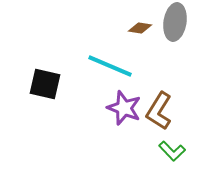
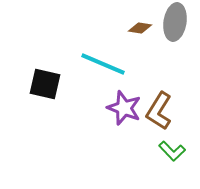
cyan line: moved 7 px left, 2 px up
